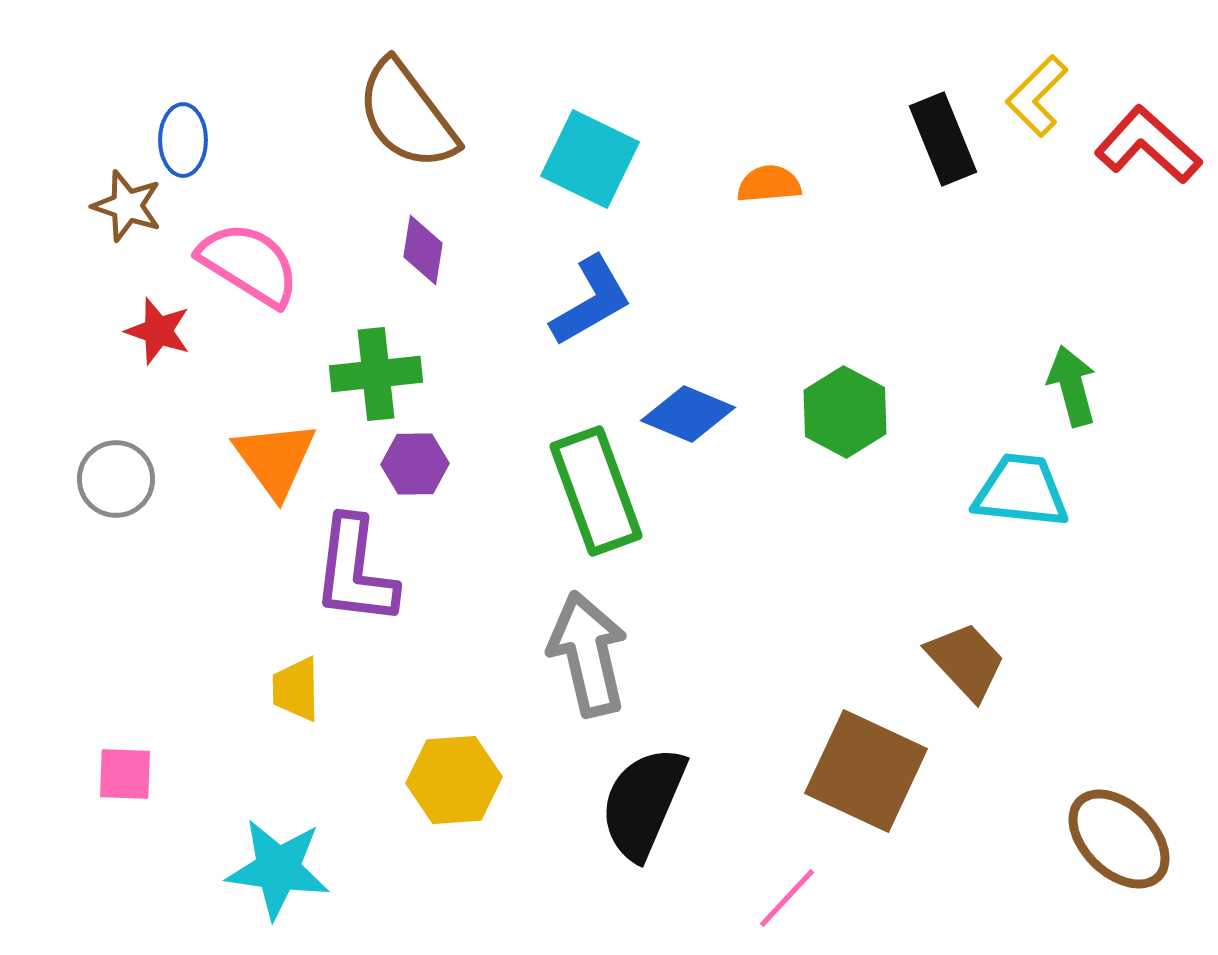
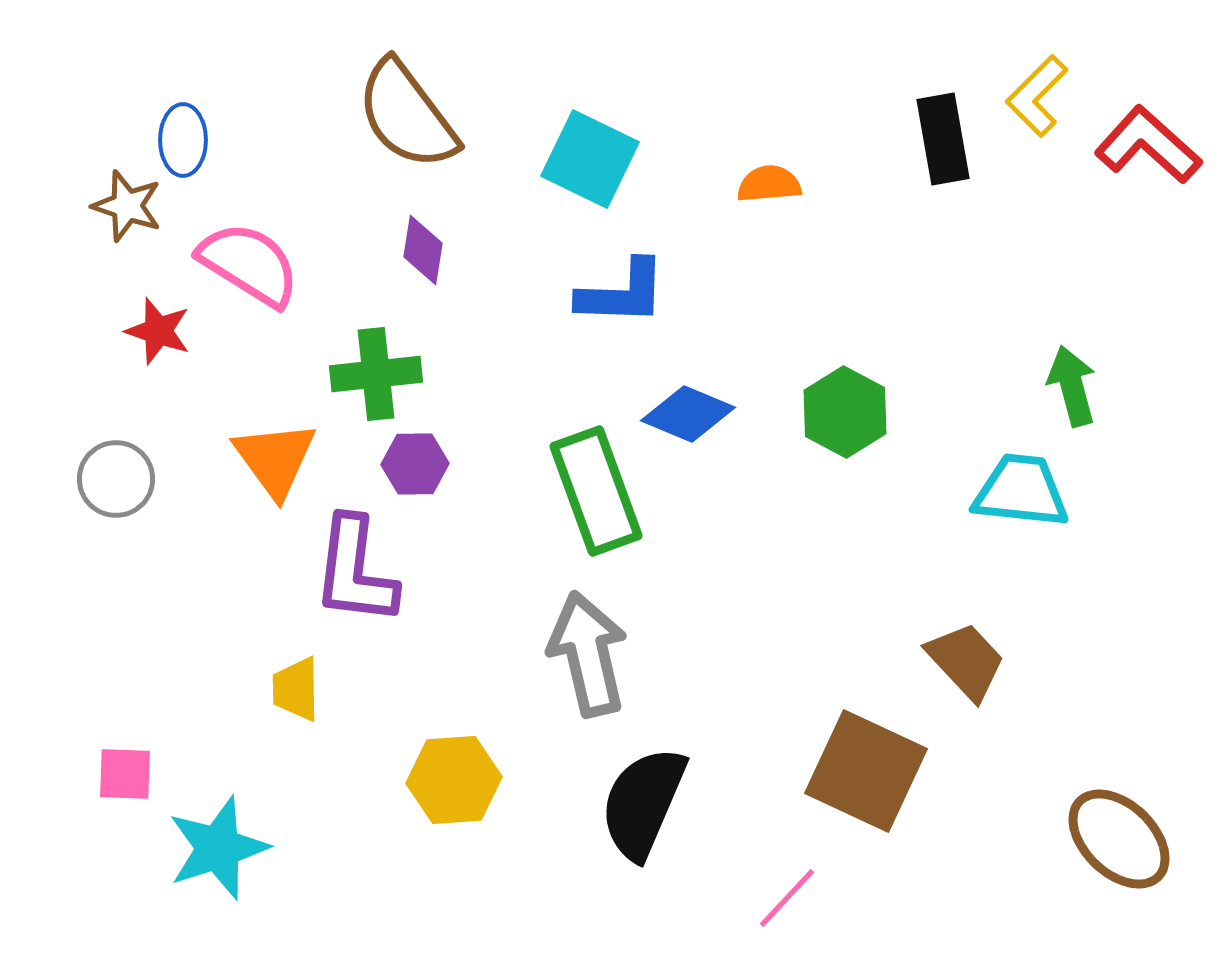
black rectangle: rotated 12 degrees clockwise
blue L-shape: moved 31 px right, 8 px up; rotated 32 degrees clockwise
cyan star: moved 60 px left, 21 px up; rotated 26 degrees counterclockwise
